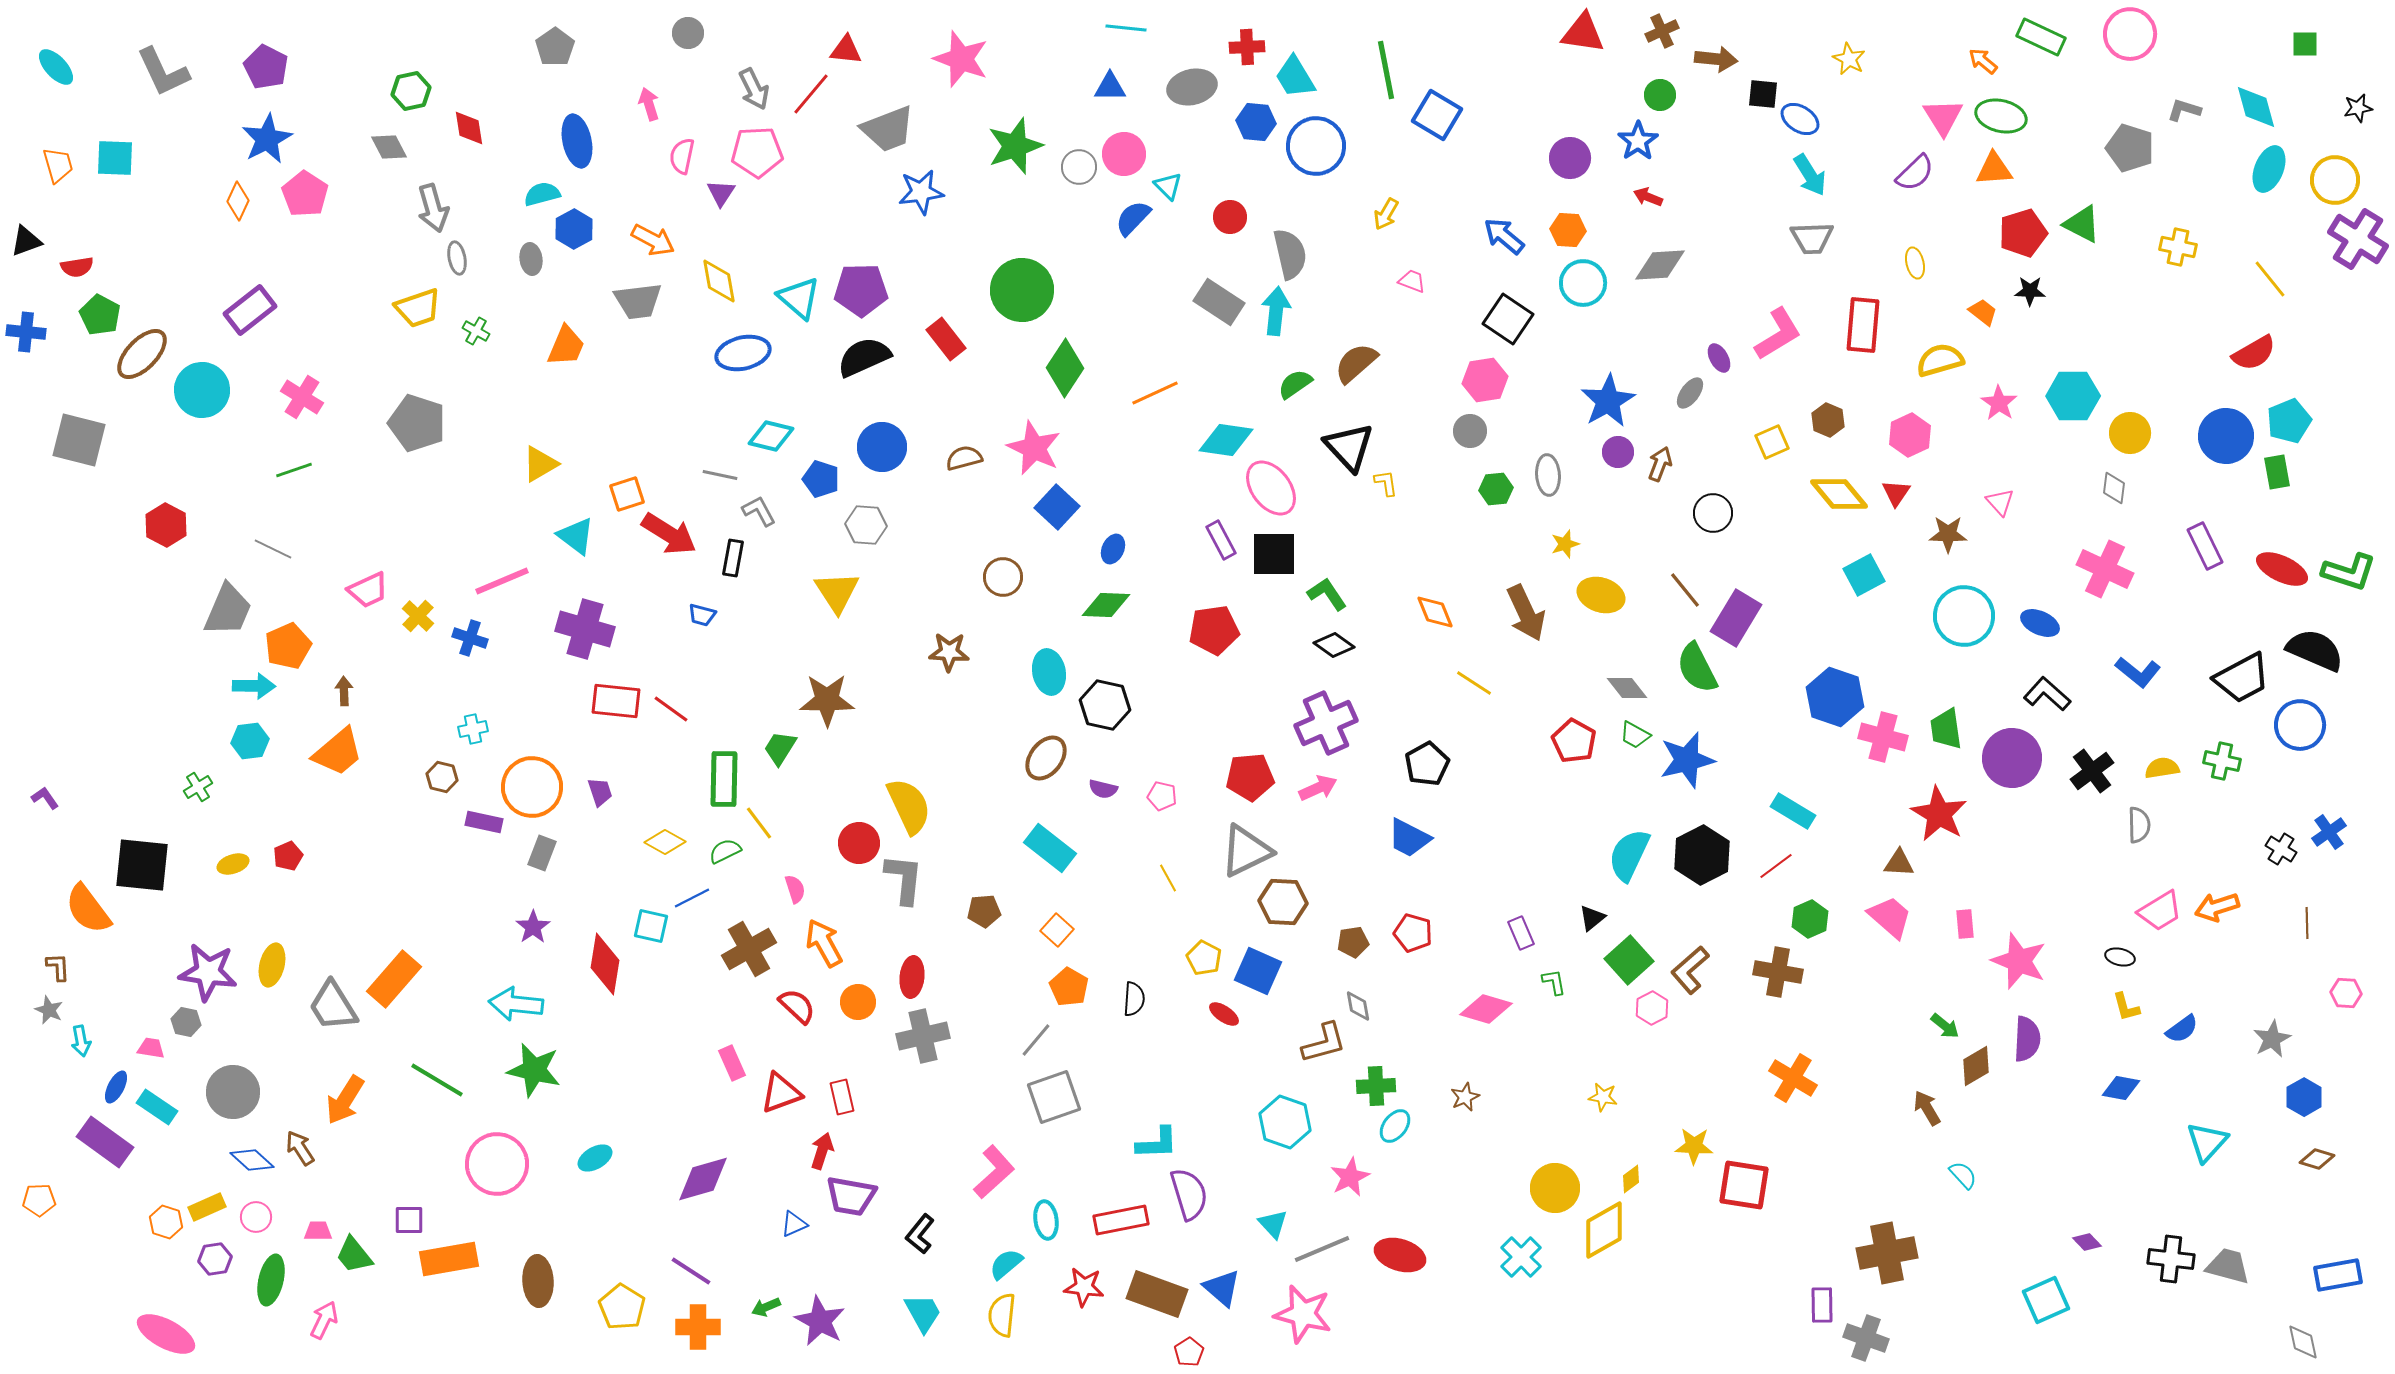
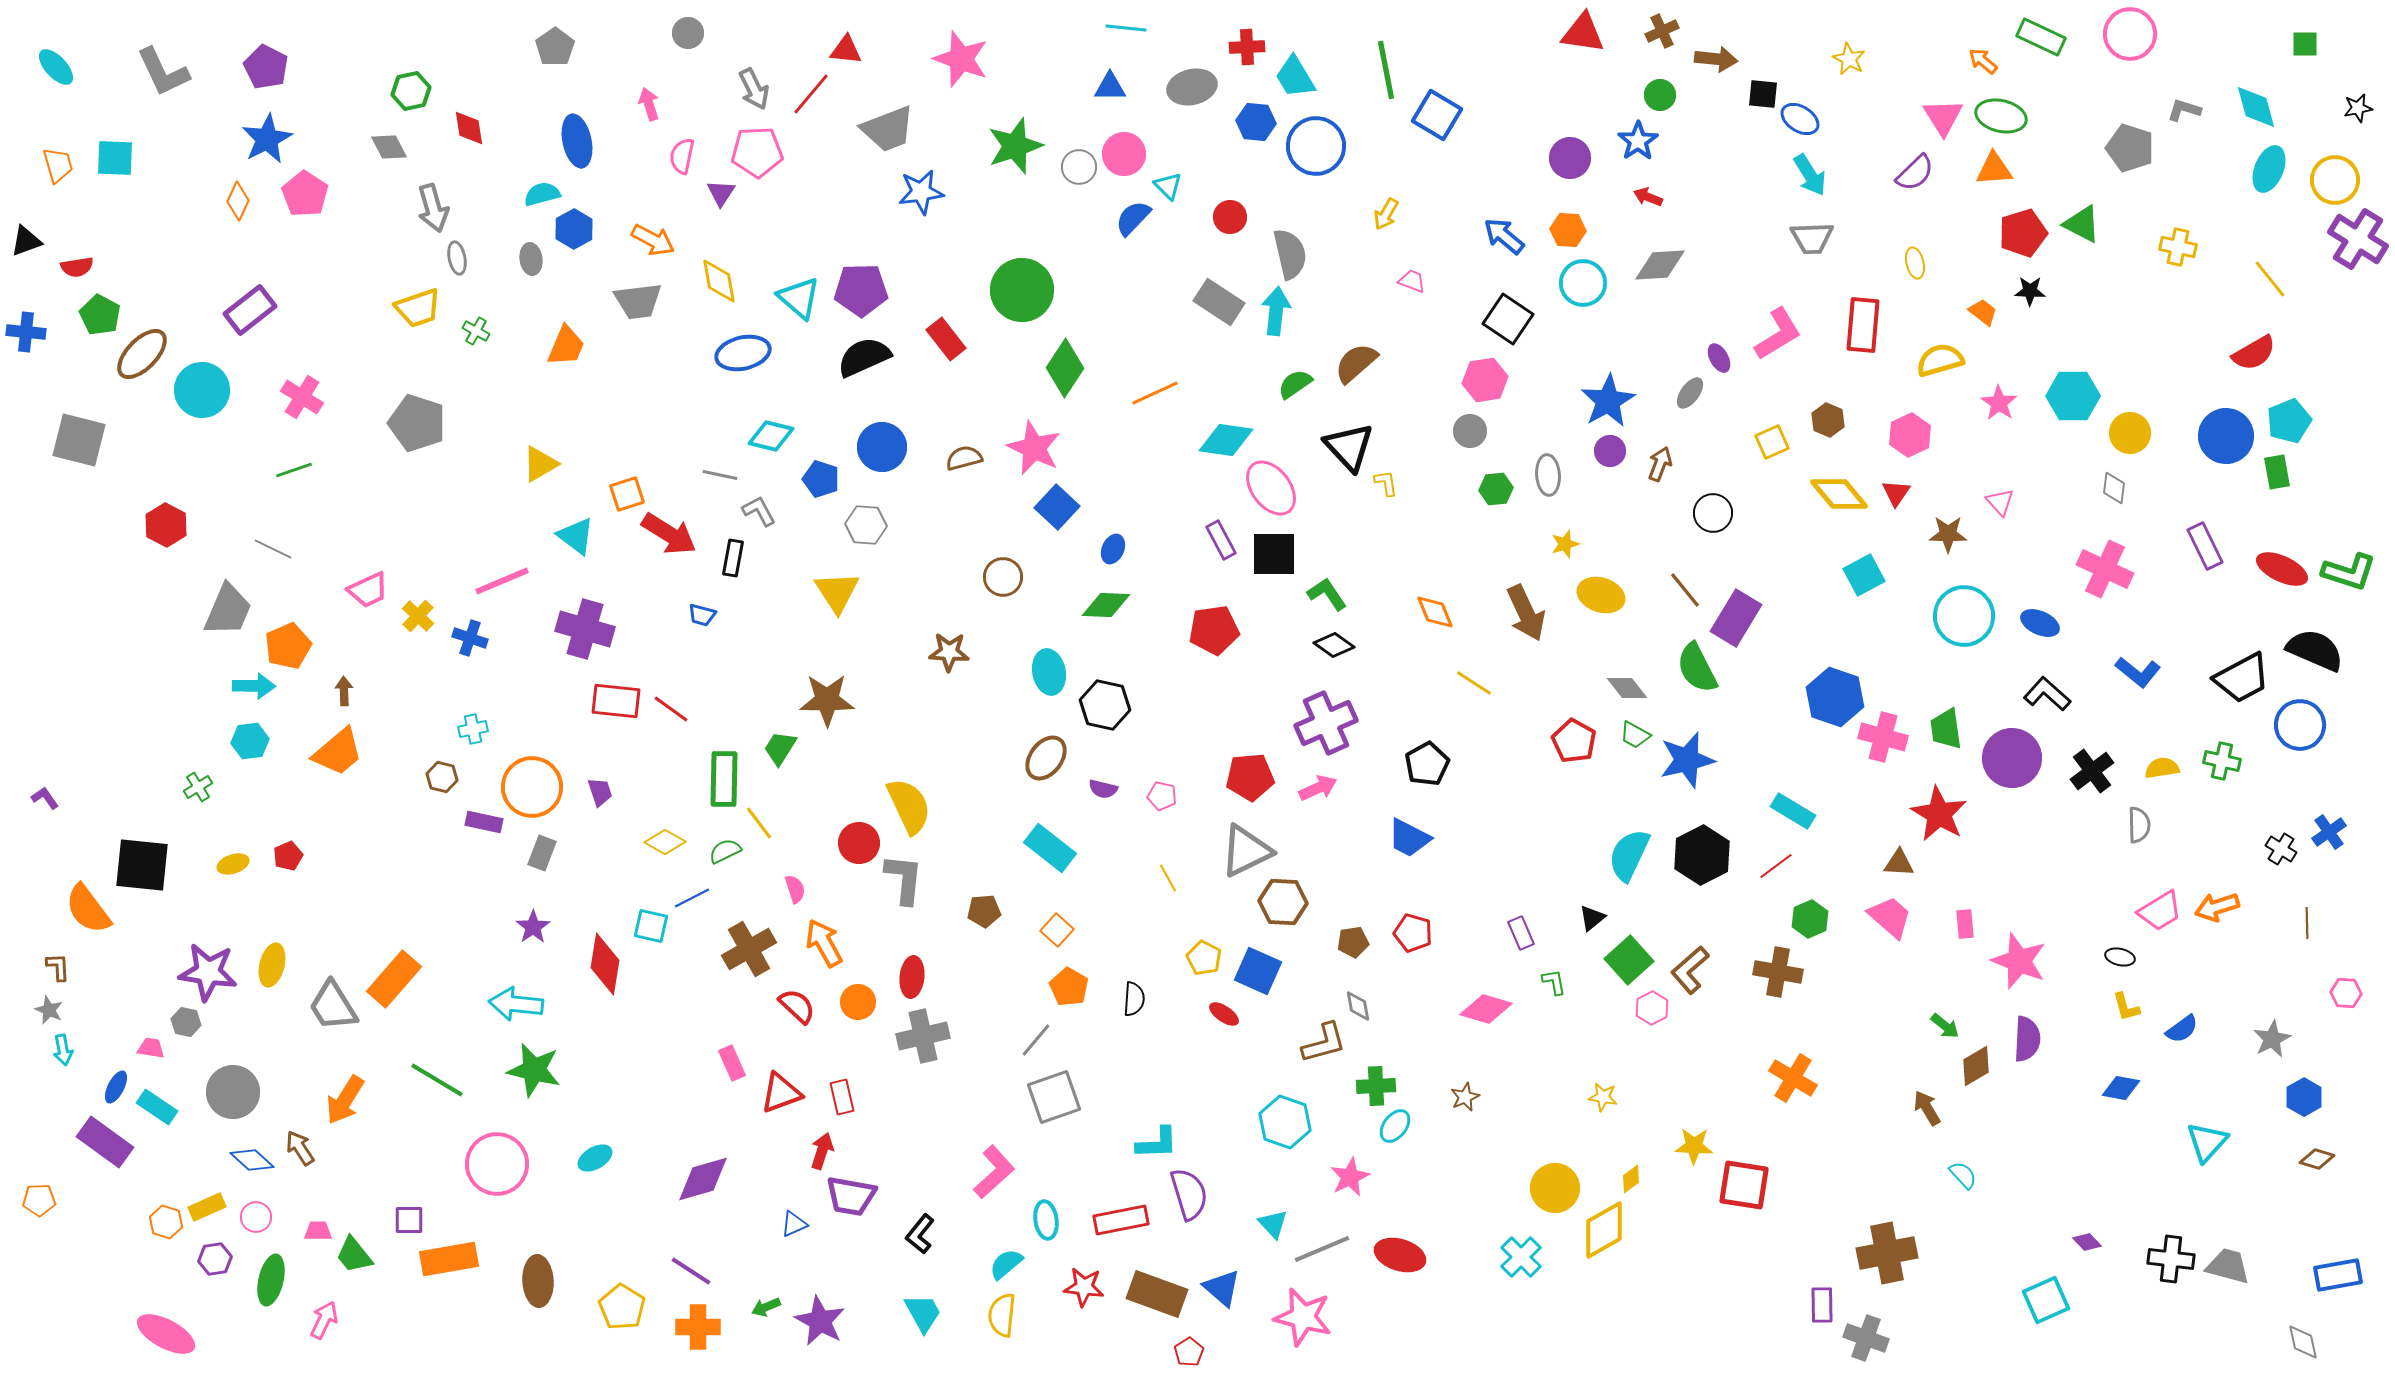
purple circle at (1618, 452): moved 8 px left, 1 px up
cyan arrow at (81, 1041): moved 18 px left, 9 px down
pink star at (1303, 1314): moved 3 px down
